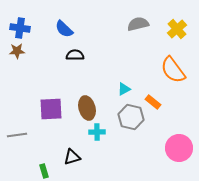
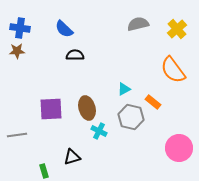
cyan cross: moved 2 px right, 1 px up; rotated 28 degrees clockwise
